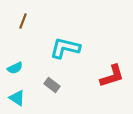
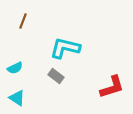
red L-shape: moved 11 px down
gray rectangle: moved 4 px right, 9 px up
